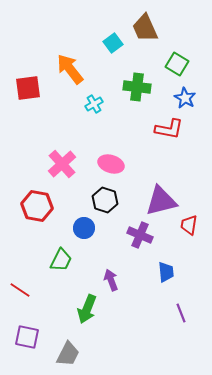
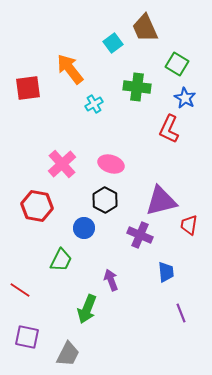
red L-shape: rotated 104 degrees clockwise
black hexagon: rotated 10 degrees clockwise
